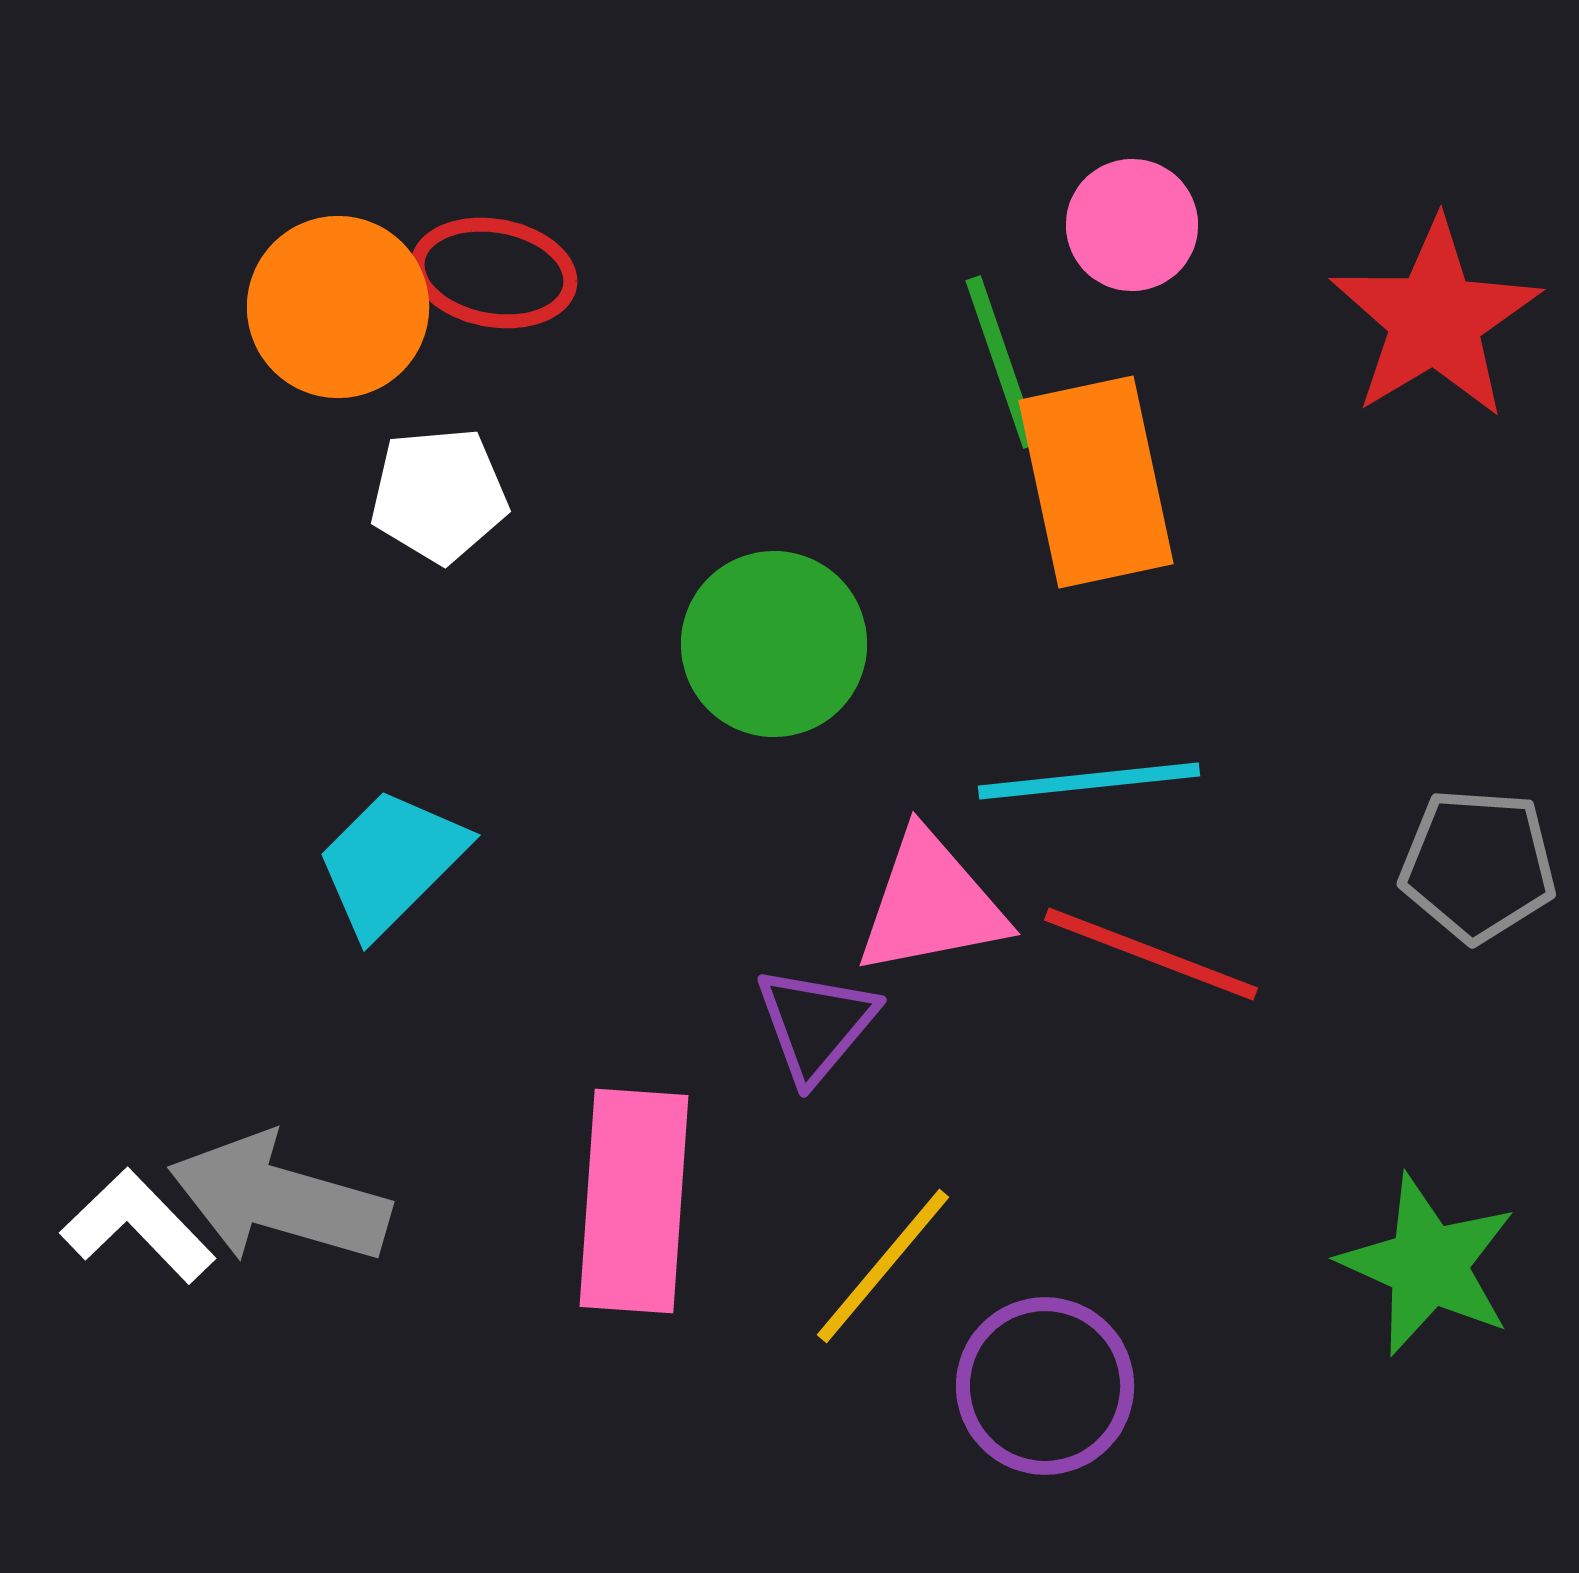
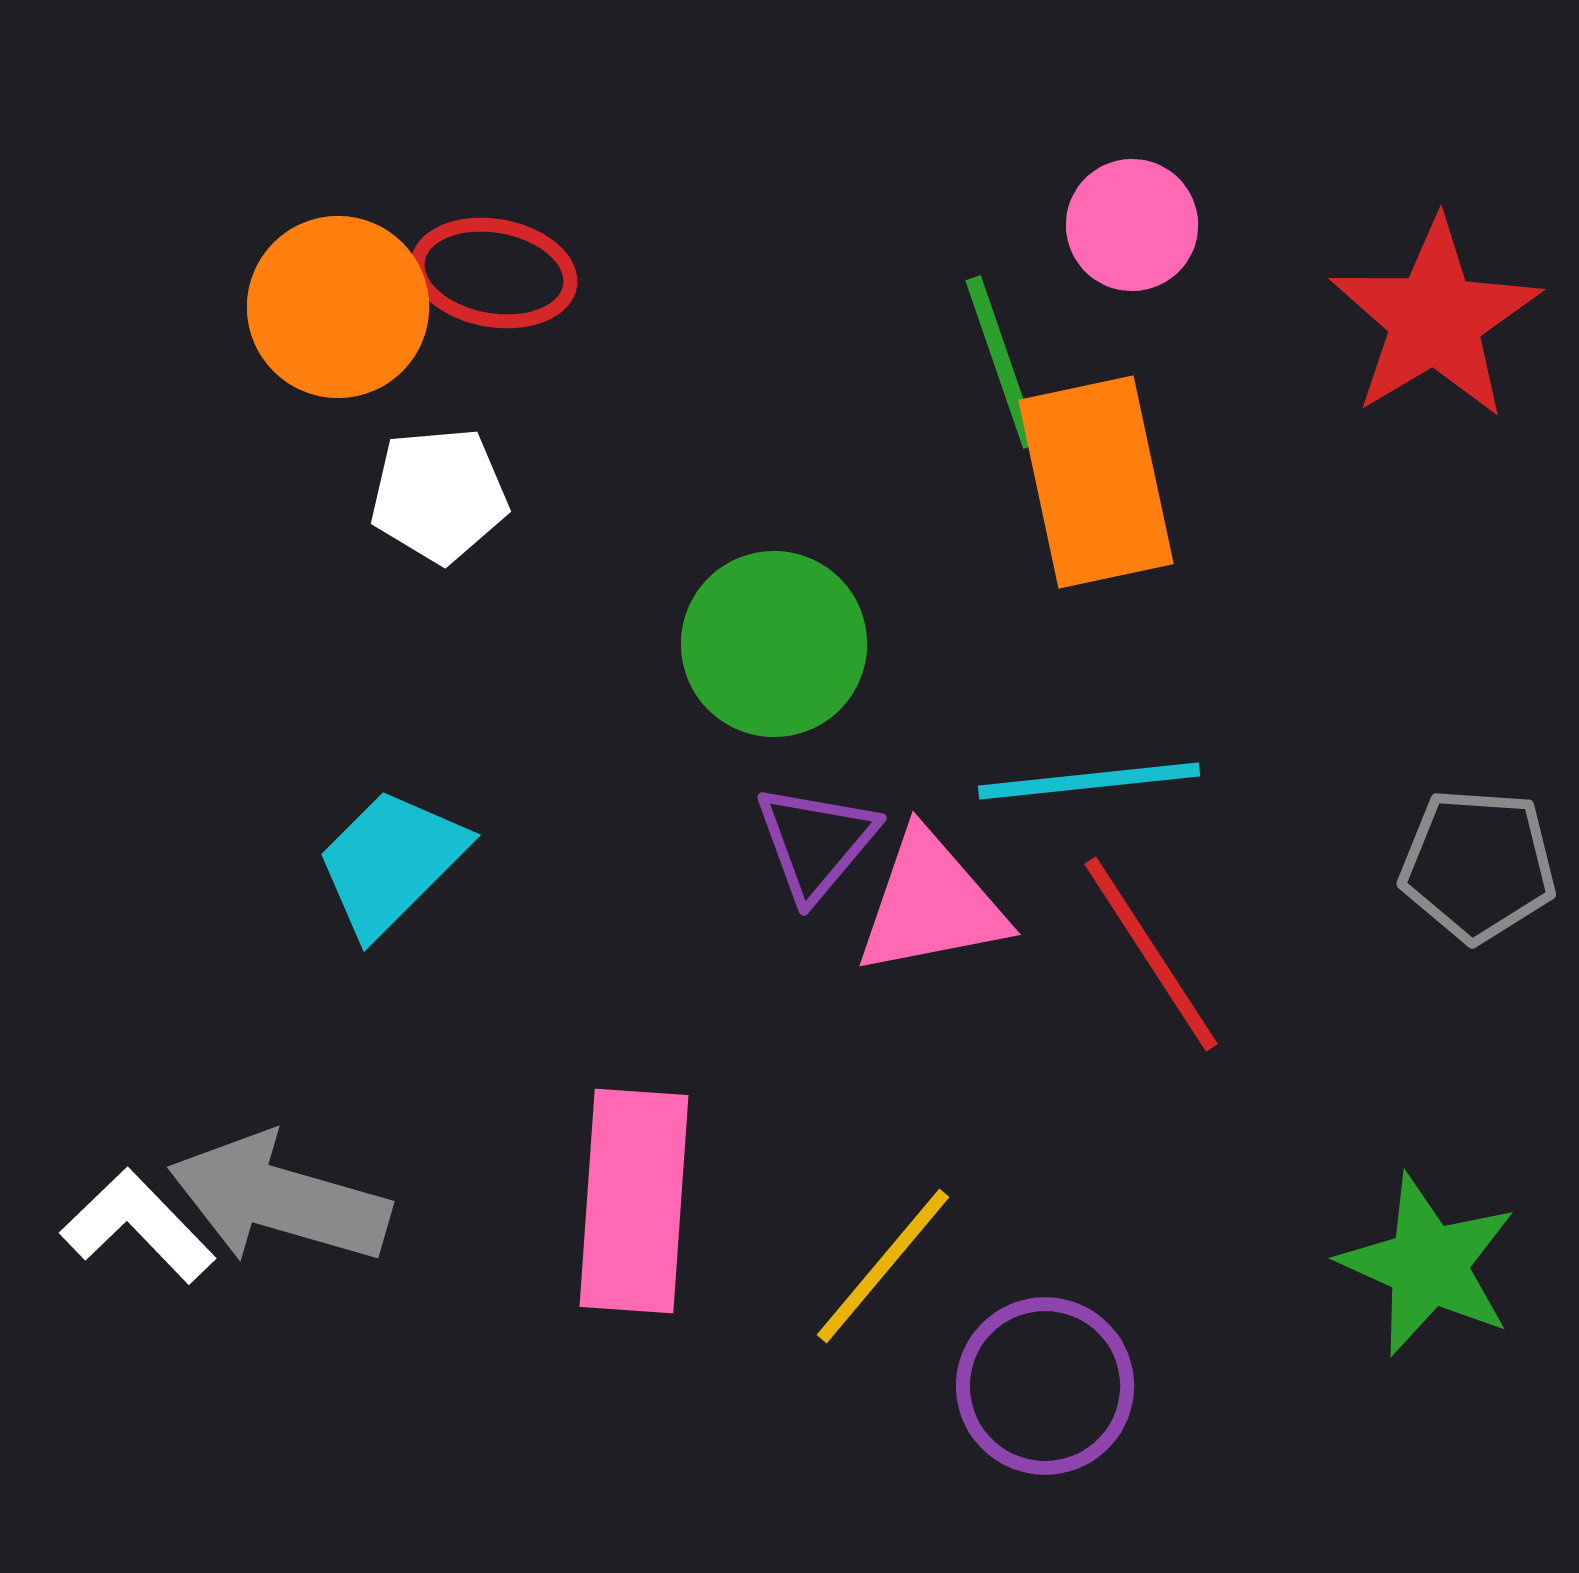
red line: rotated 36 degrees clockwise
purple triangle: moved 182 px up
